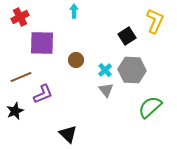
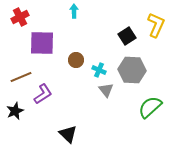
yellow L-shape: moved 1 px right, 4 px down
cyan cross: moved 6 px left; rotated 24 degrees counterclockwise
purple L-shape: rotated 10 degrees counterclockwise
